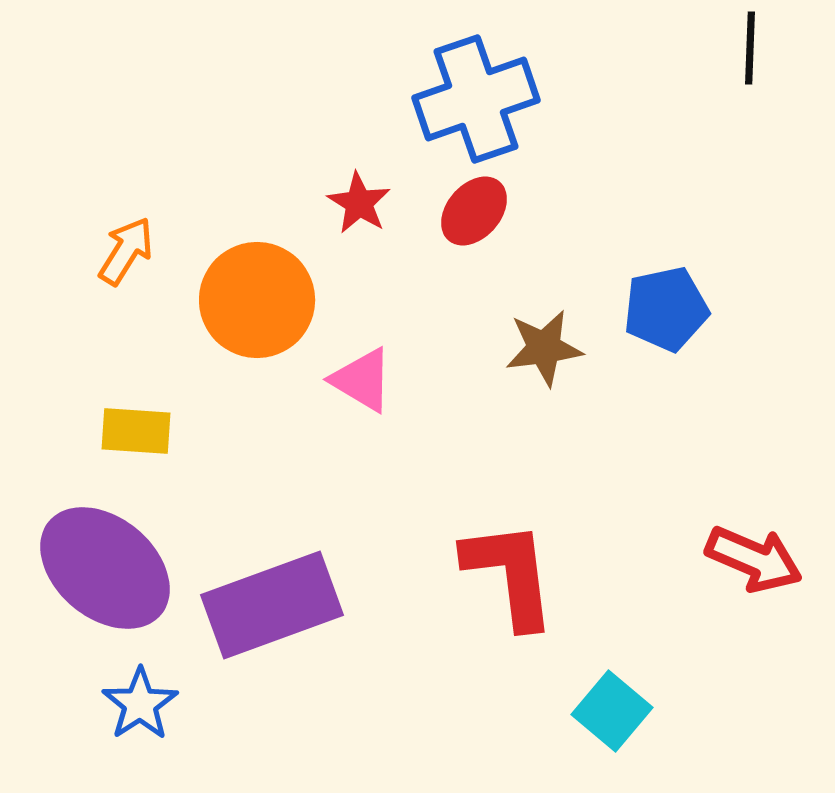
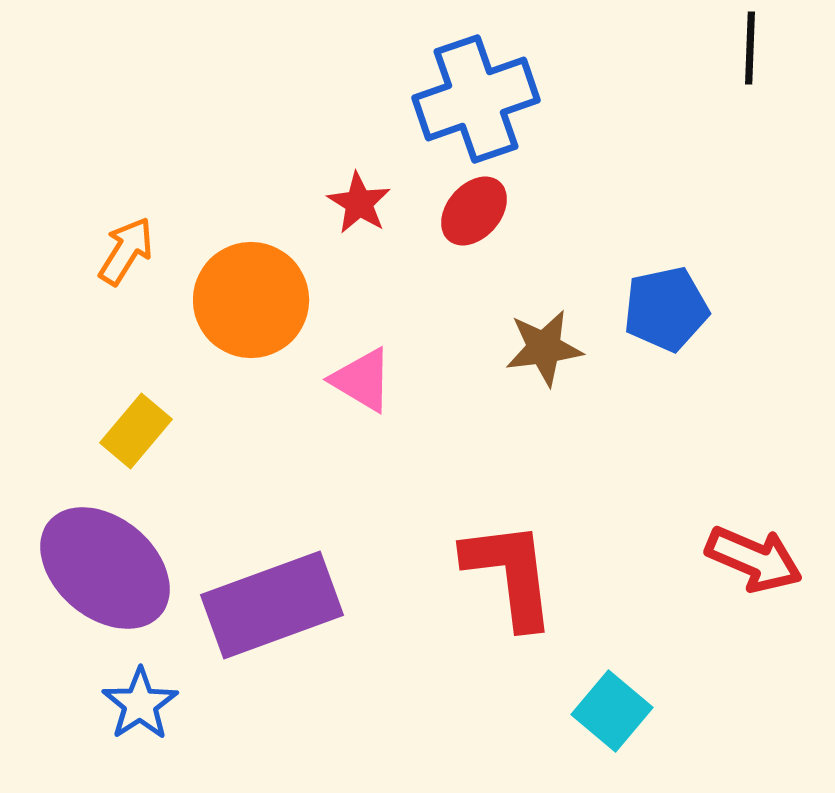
orange circle: moved 6 px left
yellow rectangle: rotated 54 degrees counterclockwise
